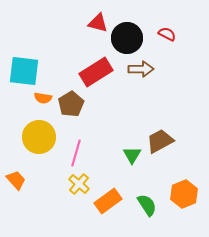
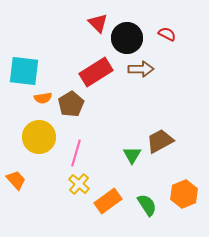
red triangle: rotated 30 degrees clockwise
orange semicircle: rotated 18 degrees counterclockwise
